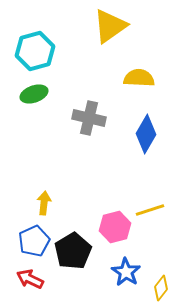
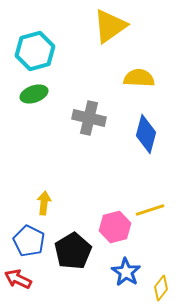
blue diamond: rotated 15 degrees counterclockwise
blue pentagon: moved 5 px left; rotated 20 degrees counterclockwise
red arrow: moved 12 px left
